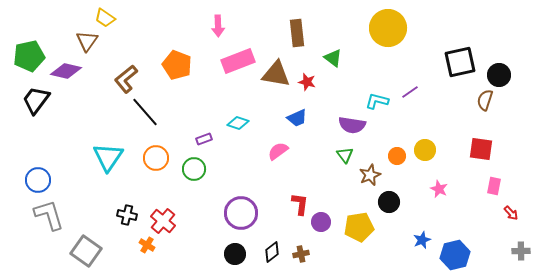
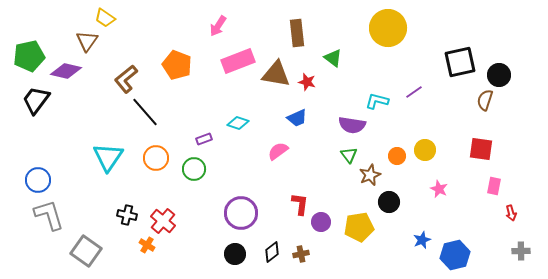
pink arrow at (218, 26): rotated 35 degrees clockwise
purple line at (410, 92): moved 4 px right
green triangle at (345, 155): moved 4 px right
red arrow at (511, 213): rotated 28 degrees clockwise
